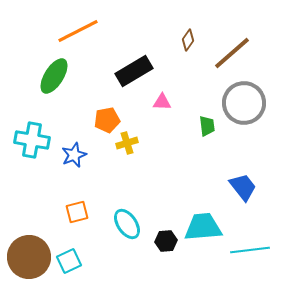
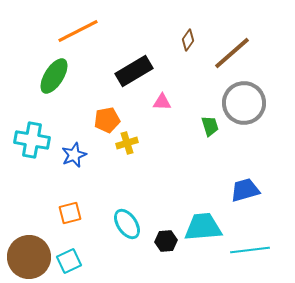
green trapezoid: moved 3 px right; rotated 10 degrees counterclockwise
blue trapezoid: moved 2 px right, 3 px down; rotated 68 degrees counterclockwise
orange square: moved 7 px left, 1 px down
